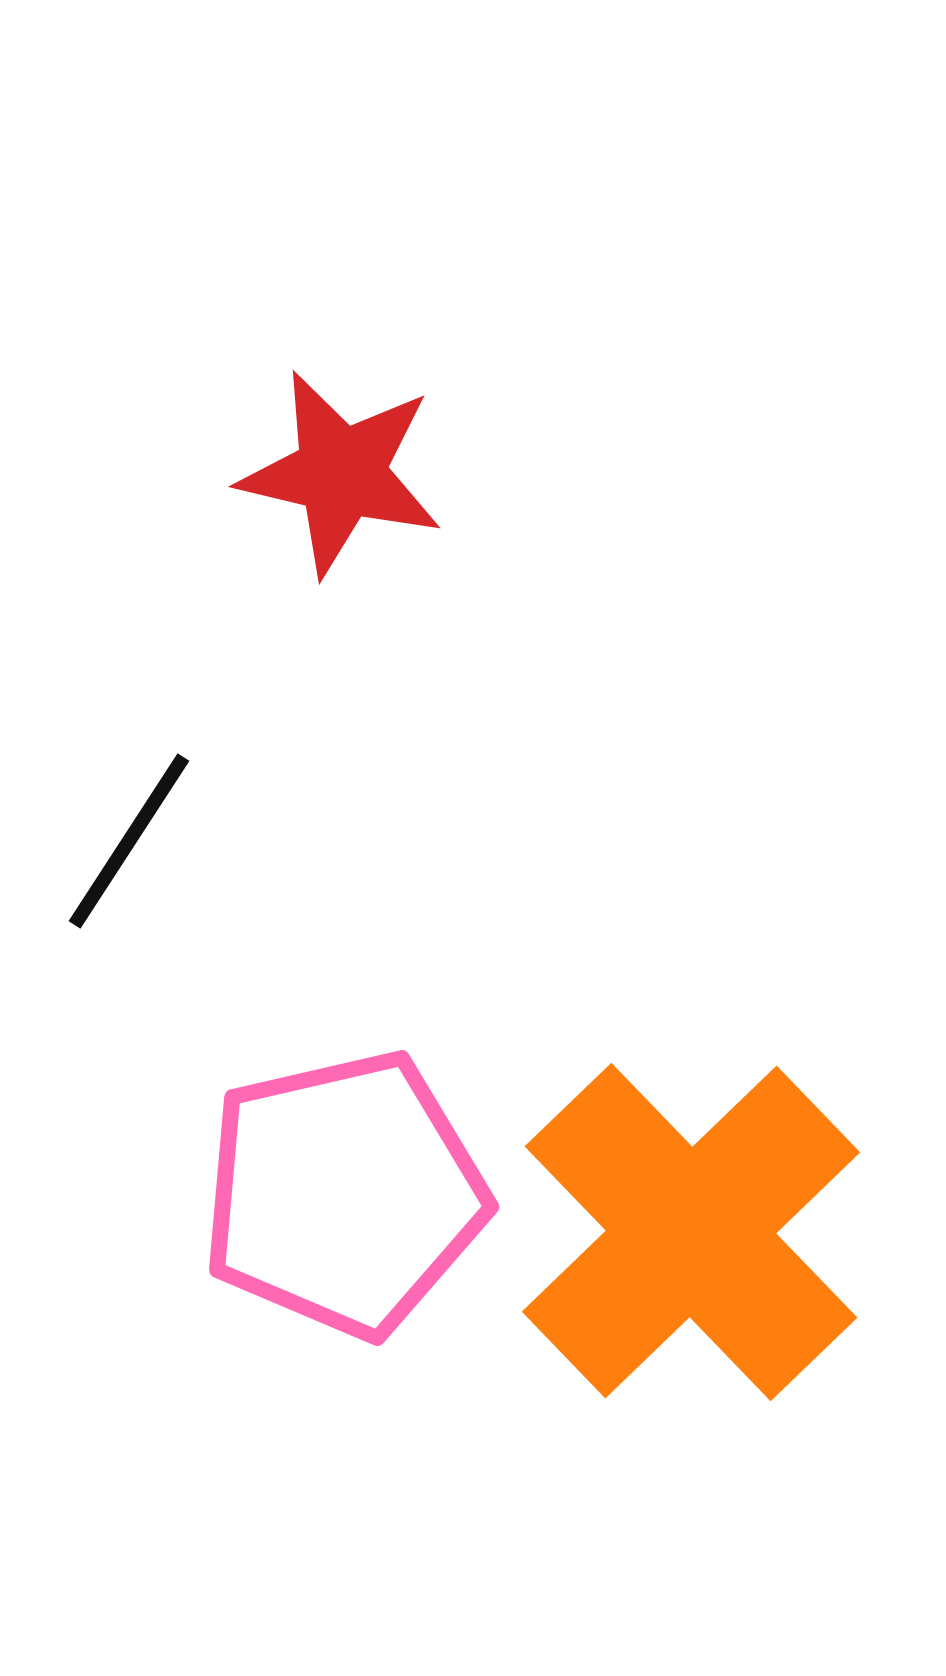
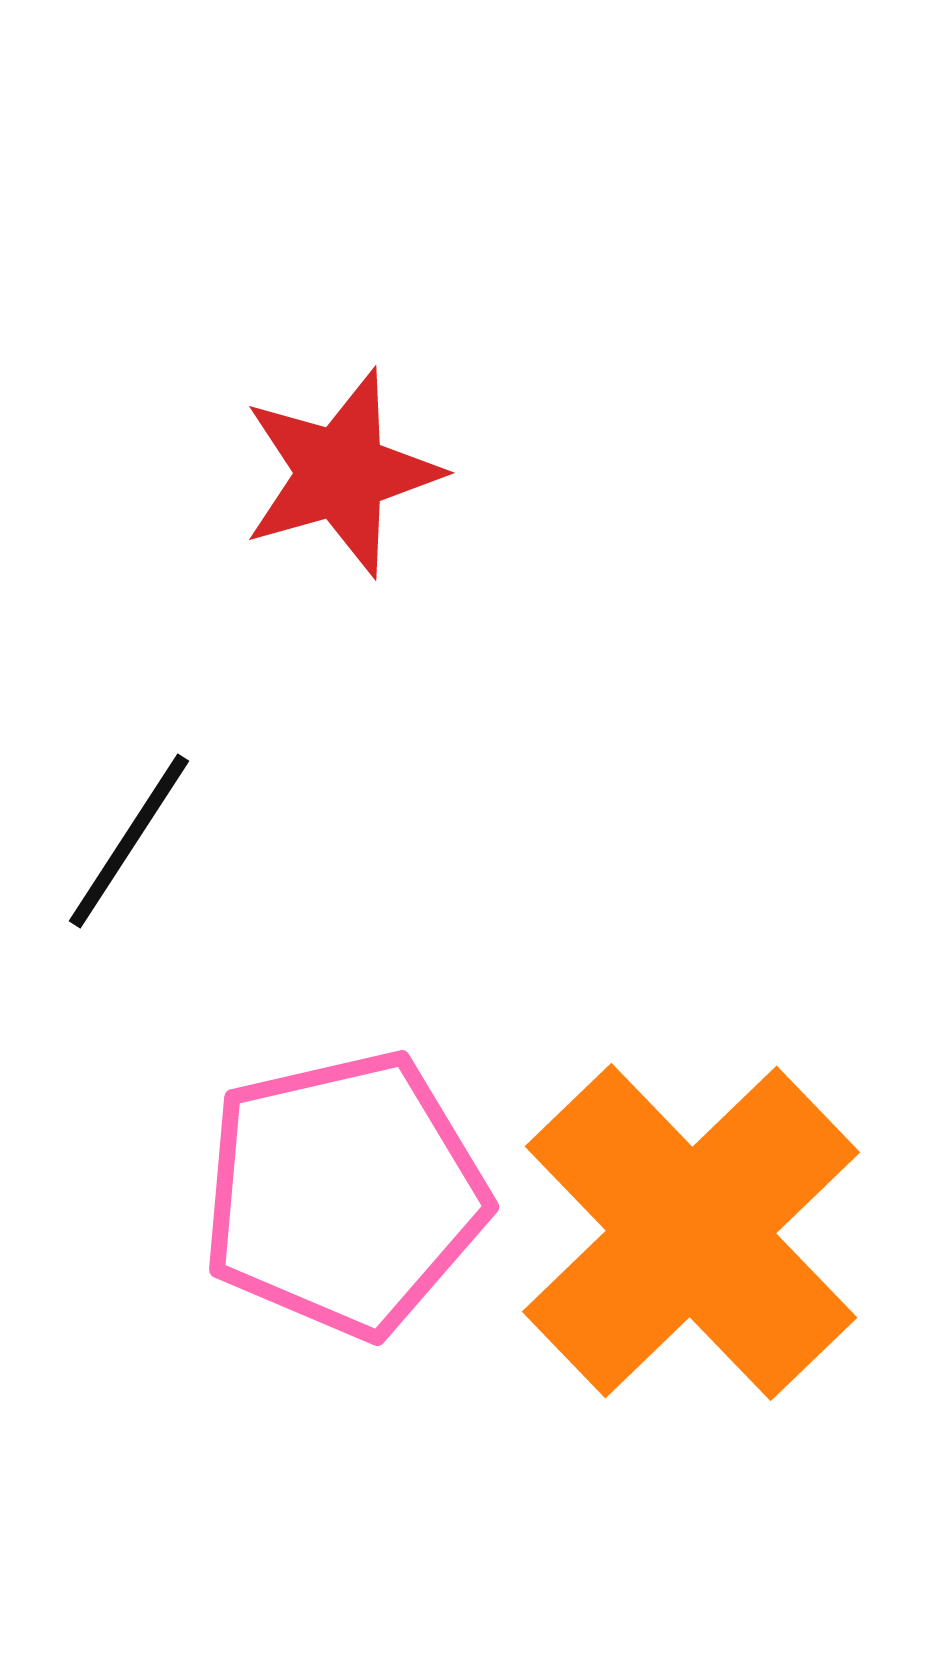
red star: rotated 29 degrees counterclockwise
